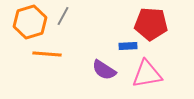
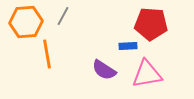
orange hexagon: moved 4 px left; rotated 12 degrees clockwise
orange line: rotated 76 degrees clockwise
